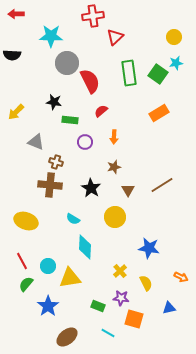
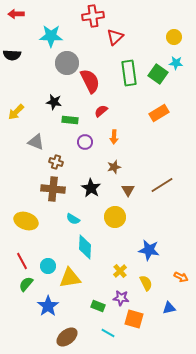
cyan star at (176, 63): rotated 16 degrees clockwise
brown cross at (50, 185): moved 3 px right, 4 px down
blue star at (149, 248): moved 2 px down
